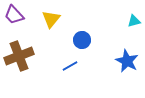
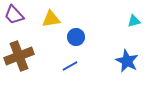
yellow triangle: rotated 42 degrees clockwise
blue circle: moved 6 px left, 3 px up
